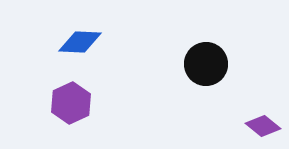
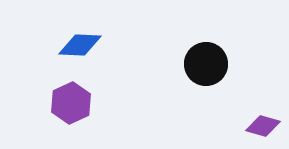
blue diamond: moved 3 px down
purple diamond: rotated 24 degrees counterclockwise
